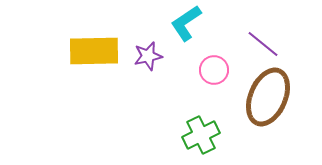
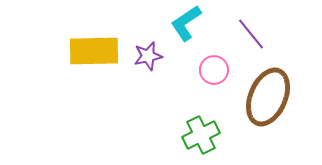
purple line: moved 12 px left, 10 px up; rotated 12 degrees clockwise
